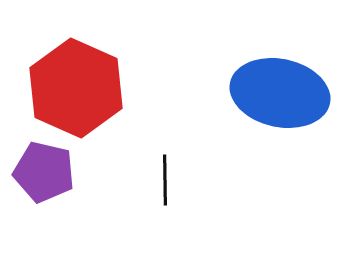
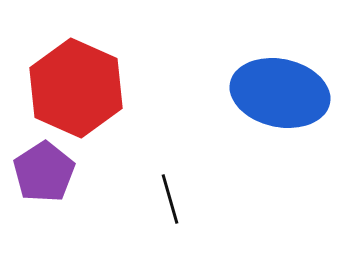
purple pentagon: rotated 26 degrees clockwise
black line: moved 5 px right, 19 px down; rotated 15 degrees counterclockwise
